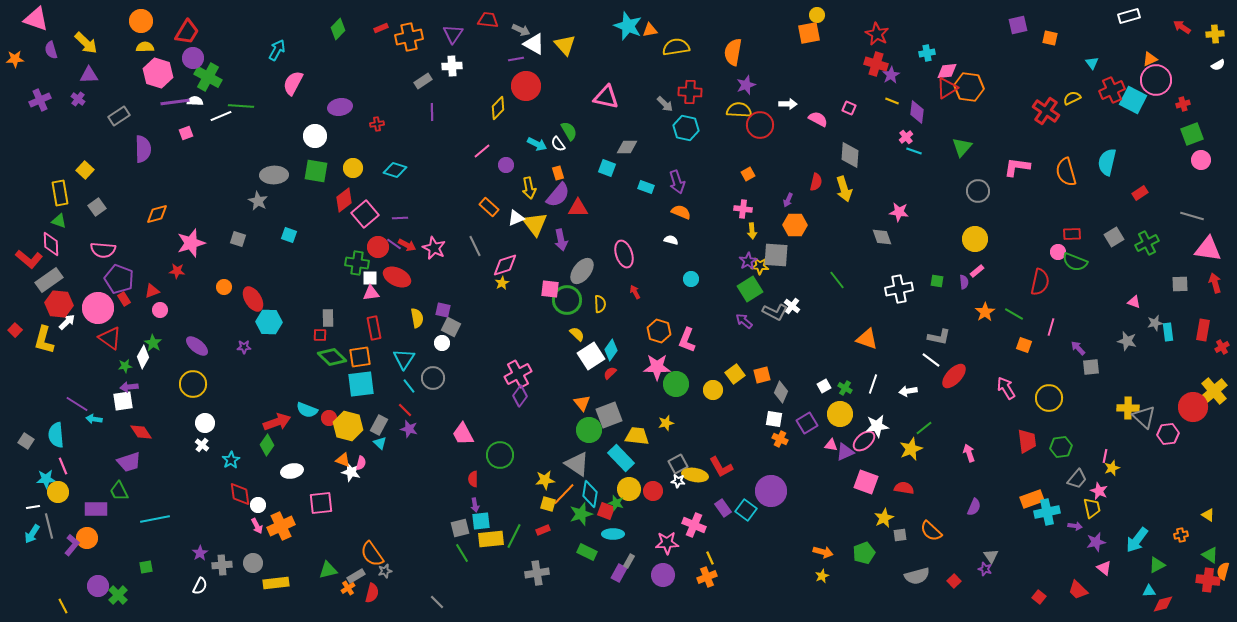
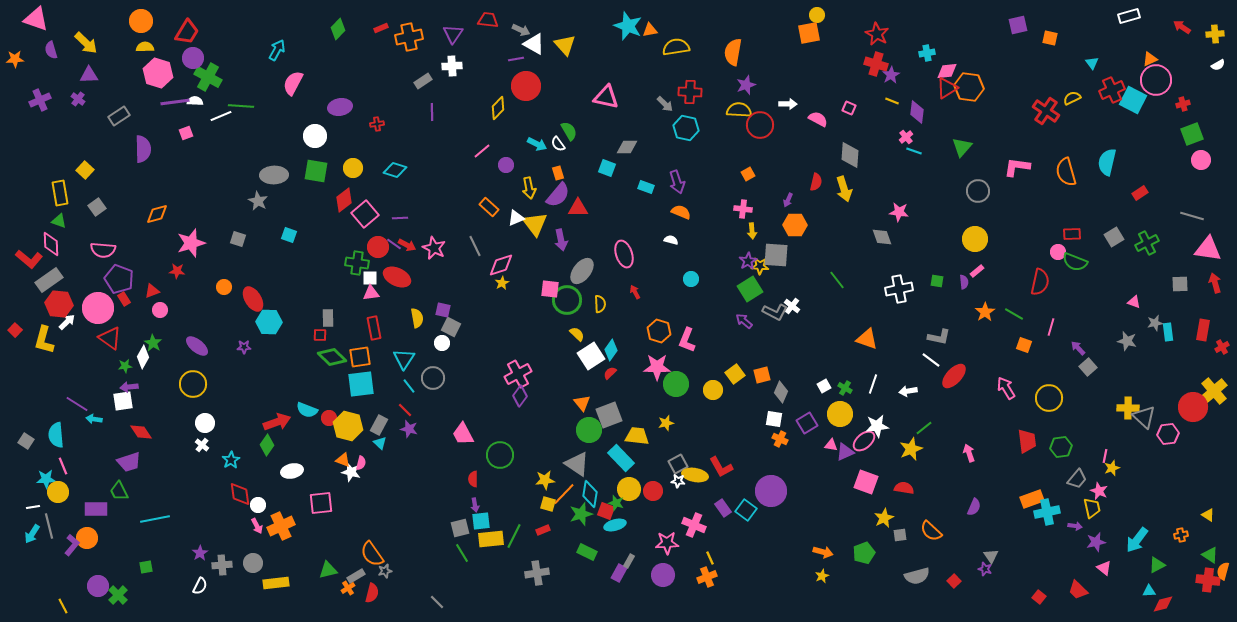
pink diamond at (505, 265): moved 4 px left
gray square at (1091, 367): moved 3 px left; rotated 36 degrees counterclockwise
cyan ellipse at (613, 534): moved 2 px right, 9 px up; rotated 15 degrees counterclockwise
